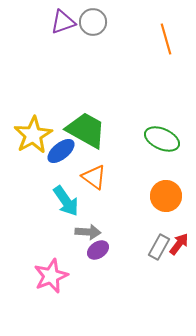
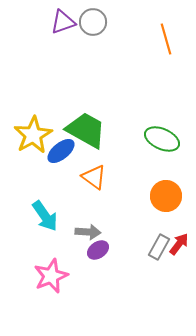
cyan arrow: moved 21 px left, 15 px down
